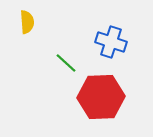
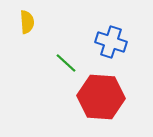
red hexagon: rotated 6 degrees clockwise
